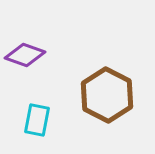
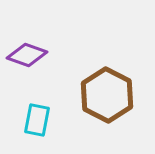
purple diamond: moved 2 px right
